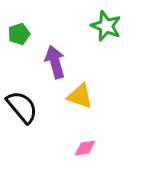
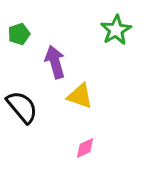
green star: moved 10 px right, 4 px down; rotated 20 degrees clockwise
pink diamond: rotated 15 degrees counterclockwise
